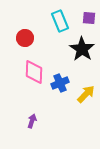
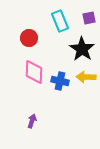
purple square: rotated 16 degrees counterclockwise
red circle: moved 4 px right
blue cross: moved 2 px up; rotated 36 degrees clockwise
yellow arrow: moved 17 px up; rotated 132 degrees counterclockwise
